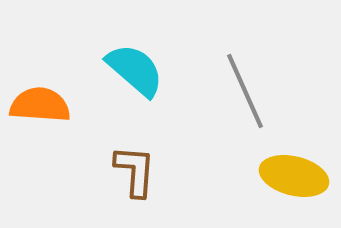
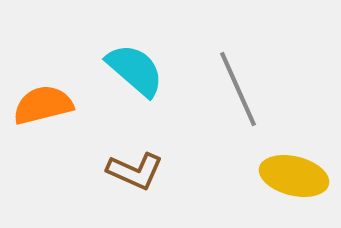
gray line: moved 7 px left, 2 px up
orange semicircle: moved 3 px right; rotated 18 degrees counterclockwise
brown L-shape: rotated 110 degrees clockwise
